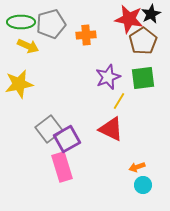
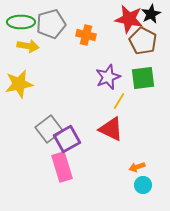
orange cross: rotated 18 degrees clockwise
brown pentagon: rotated 12 degrees counterclockwise
yellow arrow: rotated 15 degrees counterclockwise
